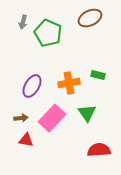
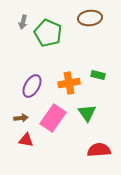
brown ellipse: rotated 20 degrees clockwise
pink rectangle: moved 1 px right; rotated 8 degrees counterclockwise
